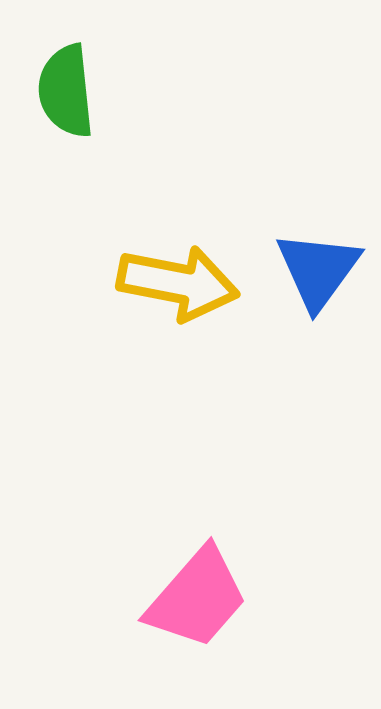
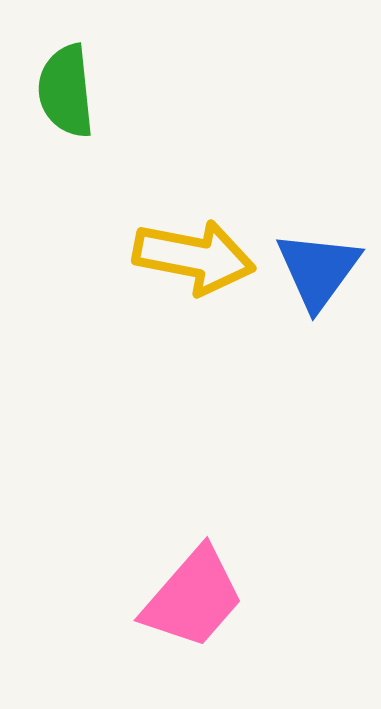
yellow arrow: moved 16 px right, 26 px up
pink trapezoid: moved 4 px left
